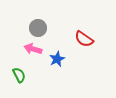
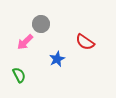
gray circle: moved 3 px right, 4 px up
red semicircle: moved 1 px right, 3 px down
pink arrow: moved 8 px left, 7 px up; rotated 60 degrees counterclockwise
